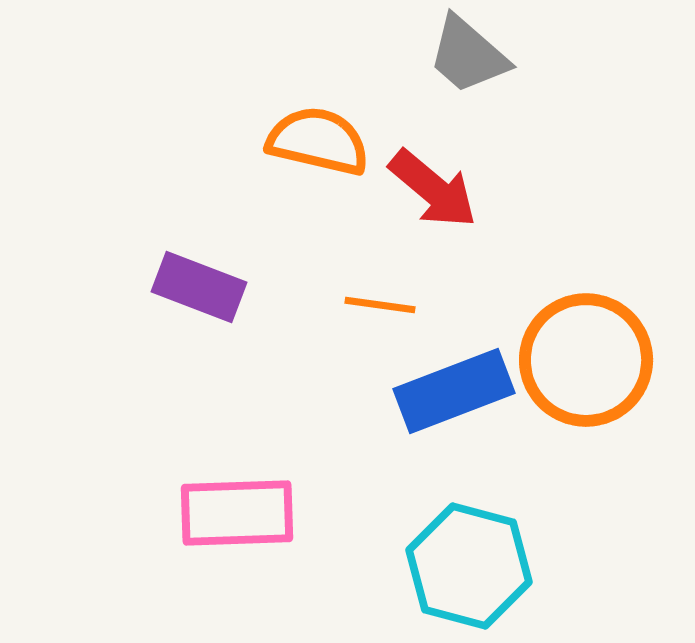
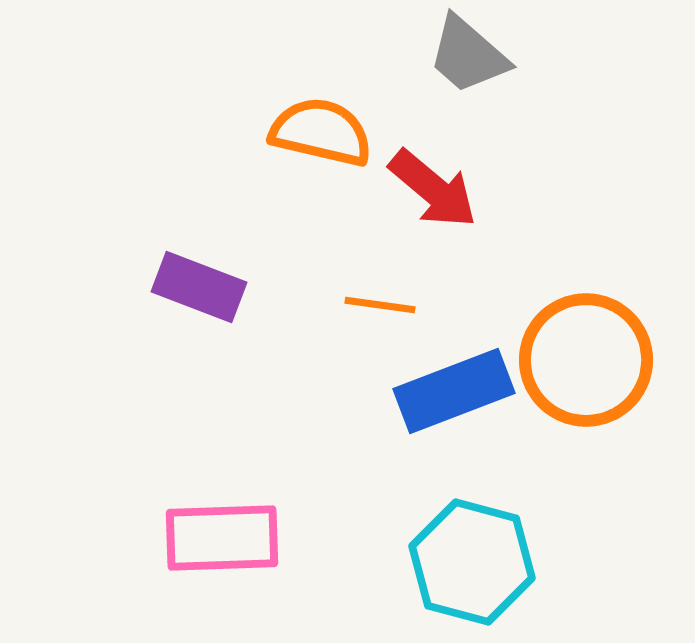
orange semicircle: moved 3 px right, 9 px up
pink rectangle: moved 15 px left, 25 px down
cyan hexagon: moved 3 px right, 4 px up
